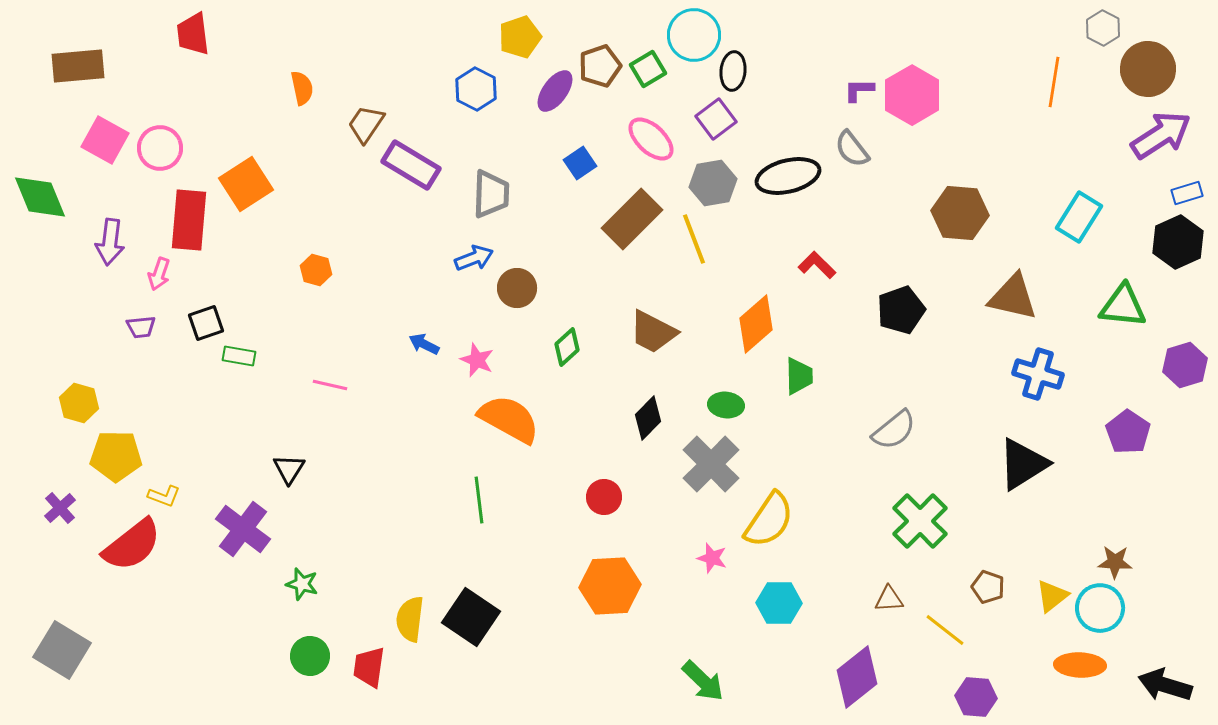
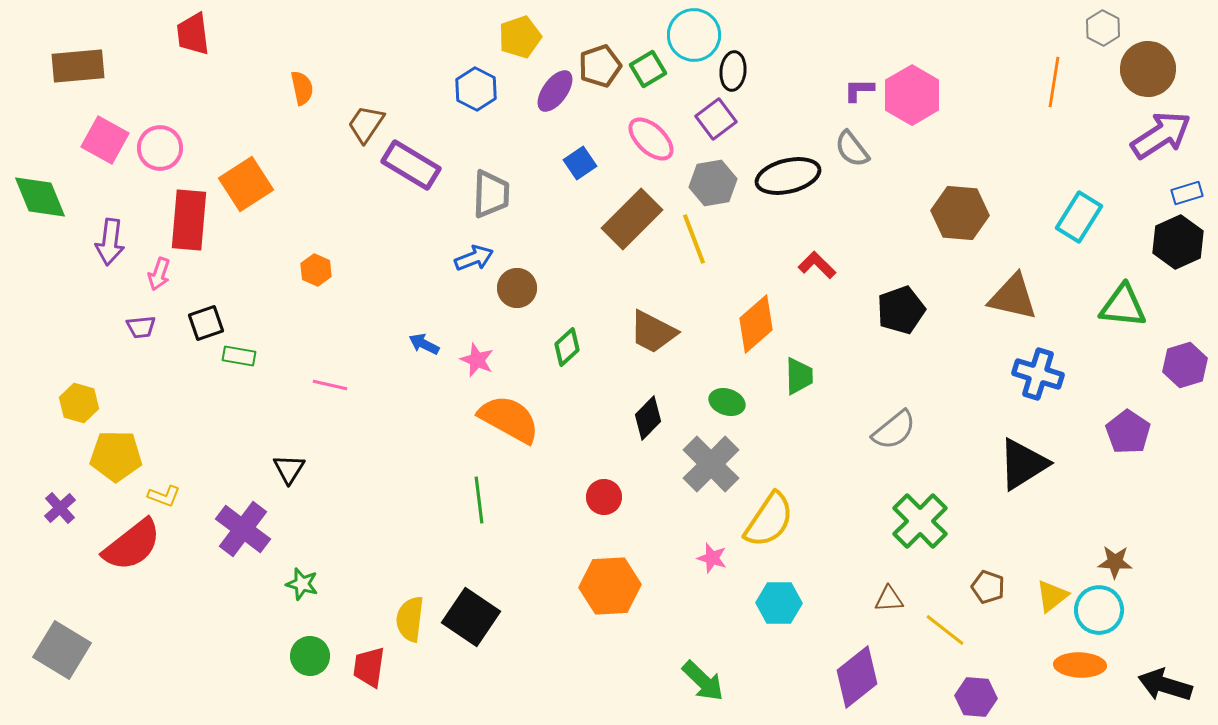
orange hexagon at (316, 270): rotated 8 degrees clockwise
green ellipse at (726, 405): moved 1 px right, 3 px up; rotated 12 degrees clockwise
cyan circle at (1100, 608): moved 1 px left, 2 px down
